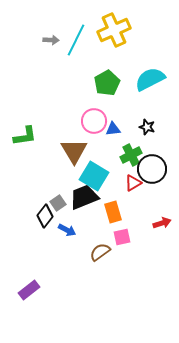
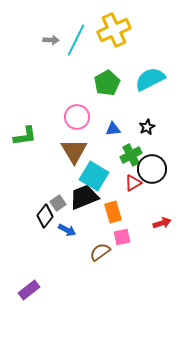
pink circle: moved 17 px left, 4 px up
black star: rotated 28 degrees clockwise
